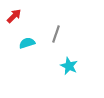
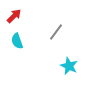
gray line: moved 2 px up; rotated 18 degrees clockwise
cyan semicircle: moved 10 px left, 2 px up; rotated 91 degrees counterclockwise
